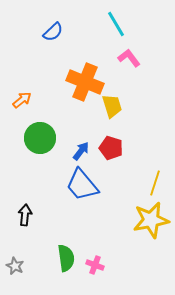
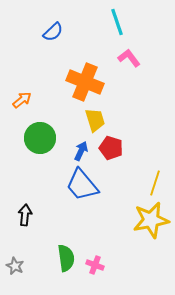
cyan line: moved 1 px right, 2 px up; rotated 12 degrees clockwise
yellow trapezoid: moved 17 px left, 14 px down
blue arrow: rotated 12 degrees counterclockwise
